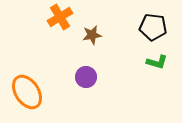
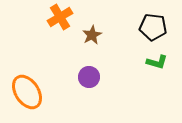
brown star: rotated 18 degrees counterclockwise
purple circle: moved 3 px right
